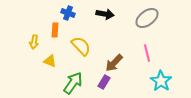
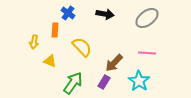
blue cross: rotated 16 degrees clockwise
yellow semicircle: moved 1 px right, 1 px down
pink line: rotated 72 degrees counterclockwise
cyan star: moved 22 px left
